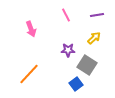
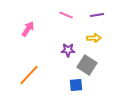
pink line: rotated 40 degrees counterclockwise
pink arrow: moved 3 px left; rotated 126 degrees counterclockwise
yellow arrow: rotated 40 degrees clockwise
orange line: moved 1 px down
blue square: moved 1 px down; rotated 32 degrees clockwise
